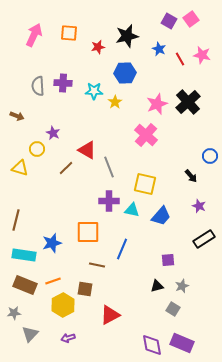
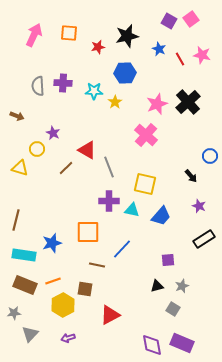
blue line at (122, 249): rotated 20 degrees clockwise
